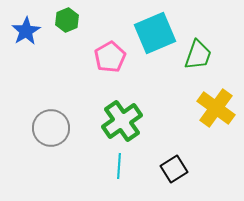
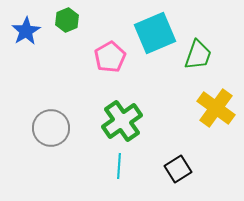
black square: moved 4 px right
